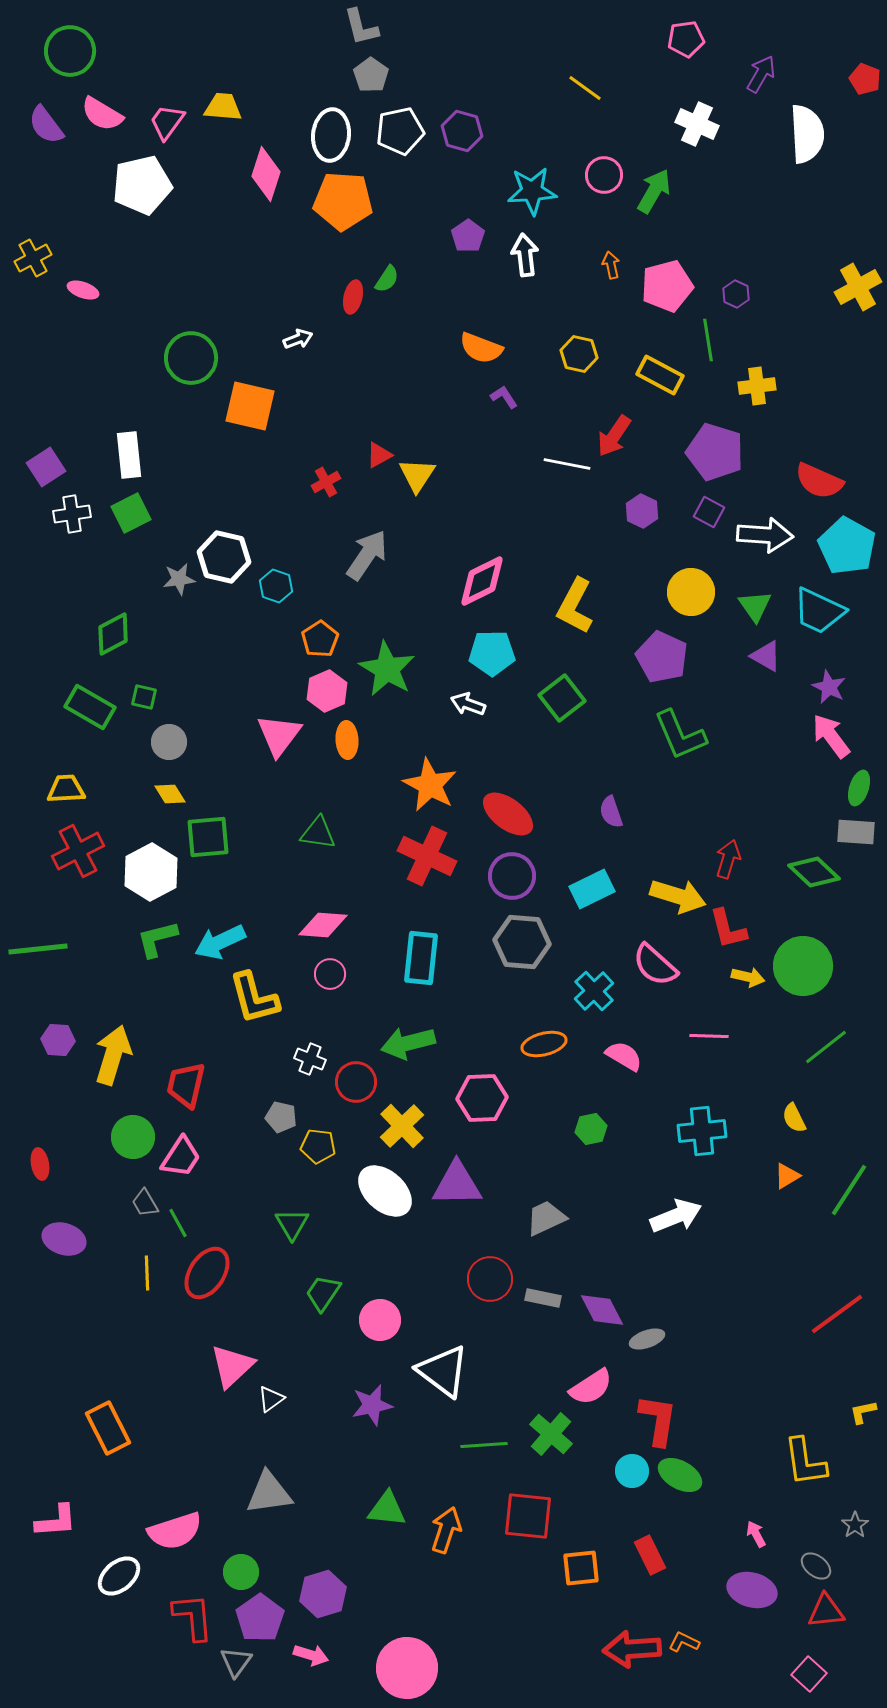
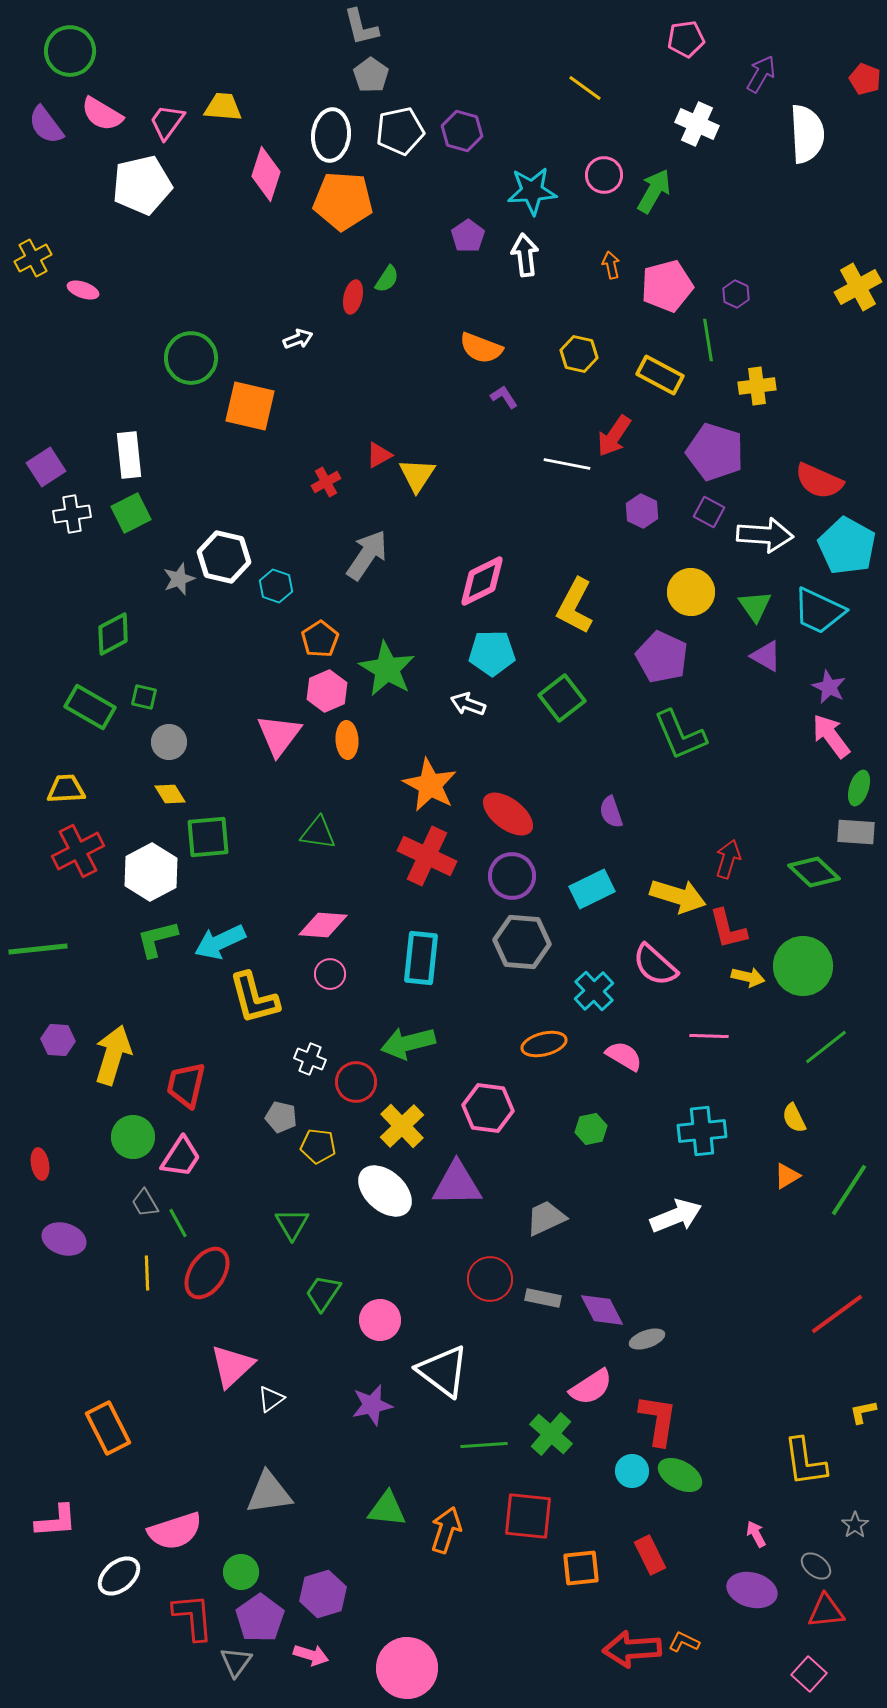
gray star at (179, 579): rotated 12 degrees counterclockwise
pink hexagon at (482, 1098): moved 6 px right, 10 px down; rotated 9 degrees clockwise
